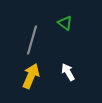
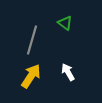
yellow arrow: rotated 10 degrees clockwise
